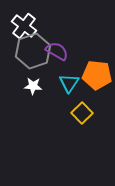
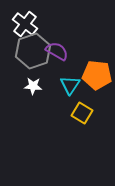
white cross: moved 1 px right, 2 px up
cyan triangle: moved 1 px right, 2 px down
yellow square: rotated 15 degrees counterclockwise
